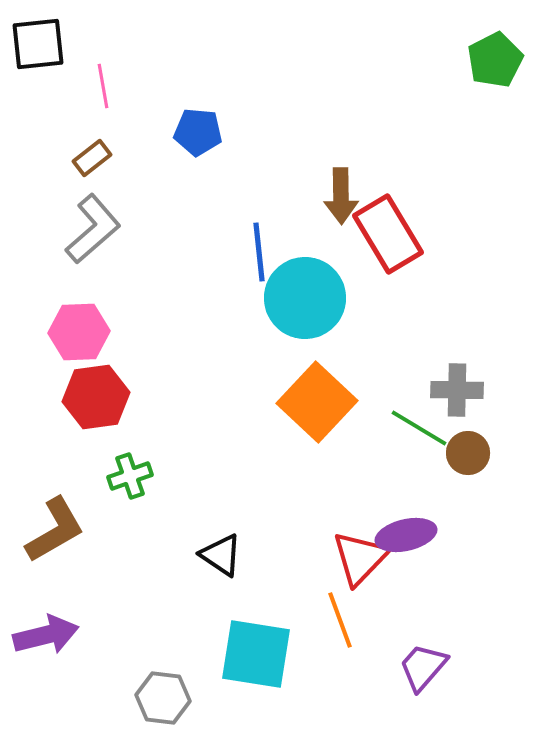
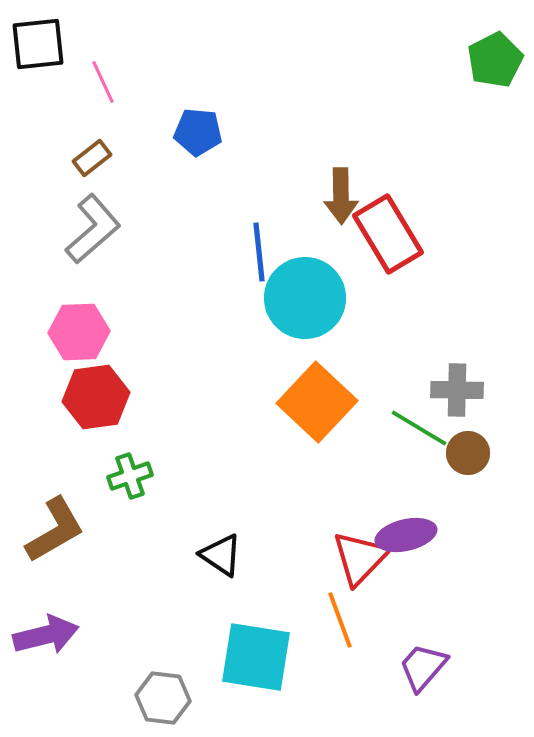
pink line: moved 4 px up; rotated 15 degrees counterclockwise
cyan square: moved 3 px down
